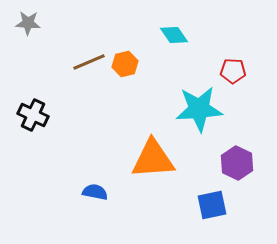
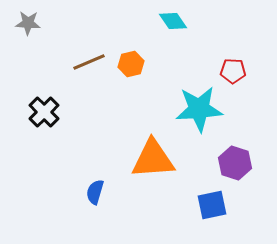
cyan diamond: moved 1 px left, 14 px up
orange hexagon: moved 6 px right
black cross: moved 11 px right, 3 px up; rotated 20 degrees clockwise
purple hexagon: moved 2 px left; rotated 8 degrees counterclockwise
blue semicircle: rotated 85 degrees counterclockwise
